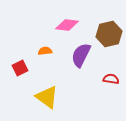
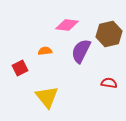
purple semicircle: moved 4 px up
red semicircle: moved 2 px left, 4 px down
yellow triangle: rotated 15 degrees clockwise
